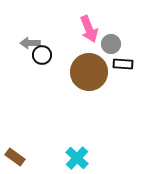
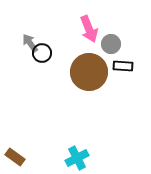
gray arrow: rotated 54 degrees clockwise
black circle: moved 2 px up
black rectangle: moved 2 px down
cyan cross: rotated 20 degrees clockwise
